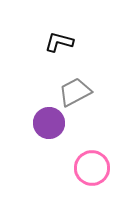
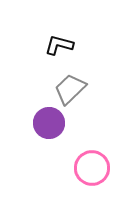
black L-shape: moved 3 px down
gray trapezoid: moved 5 px left, 3 px up; rotated 16 degrees counterclockwise
